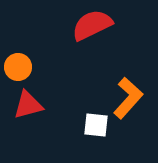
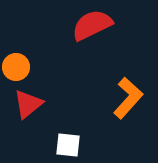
orange circle: moved 2 px left
red triangle: moved 1 px up; rotated 24 degrees counterclockwise
white square: moved 28 px left, 20 px down
